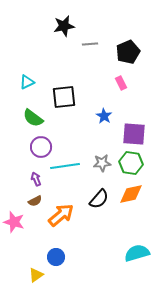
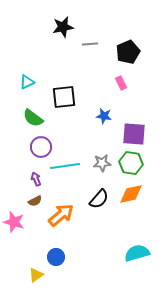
black star: moved 1 px left, 1 px down
blue star: rotated 21 degrees counterclockwise
